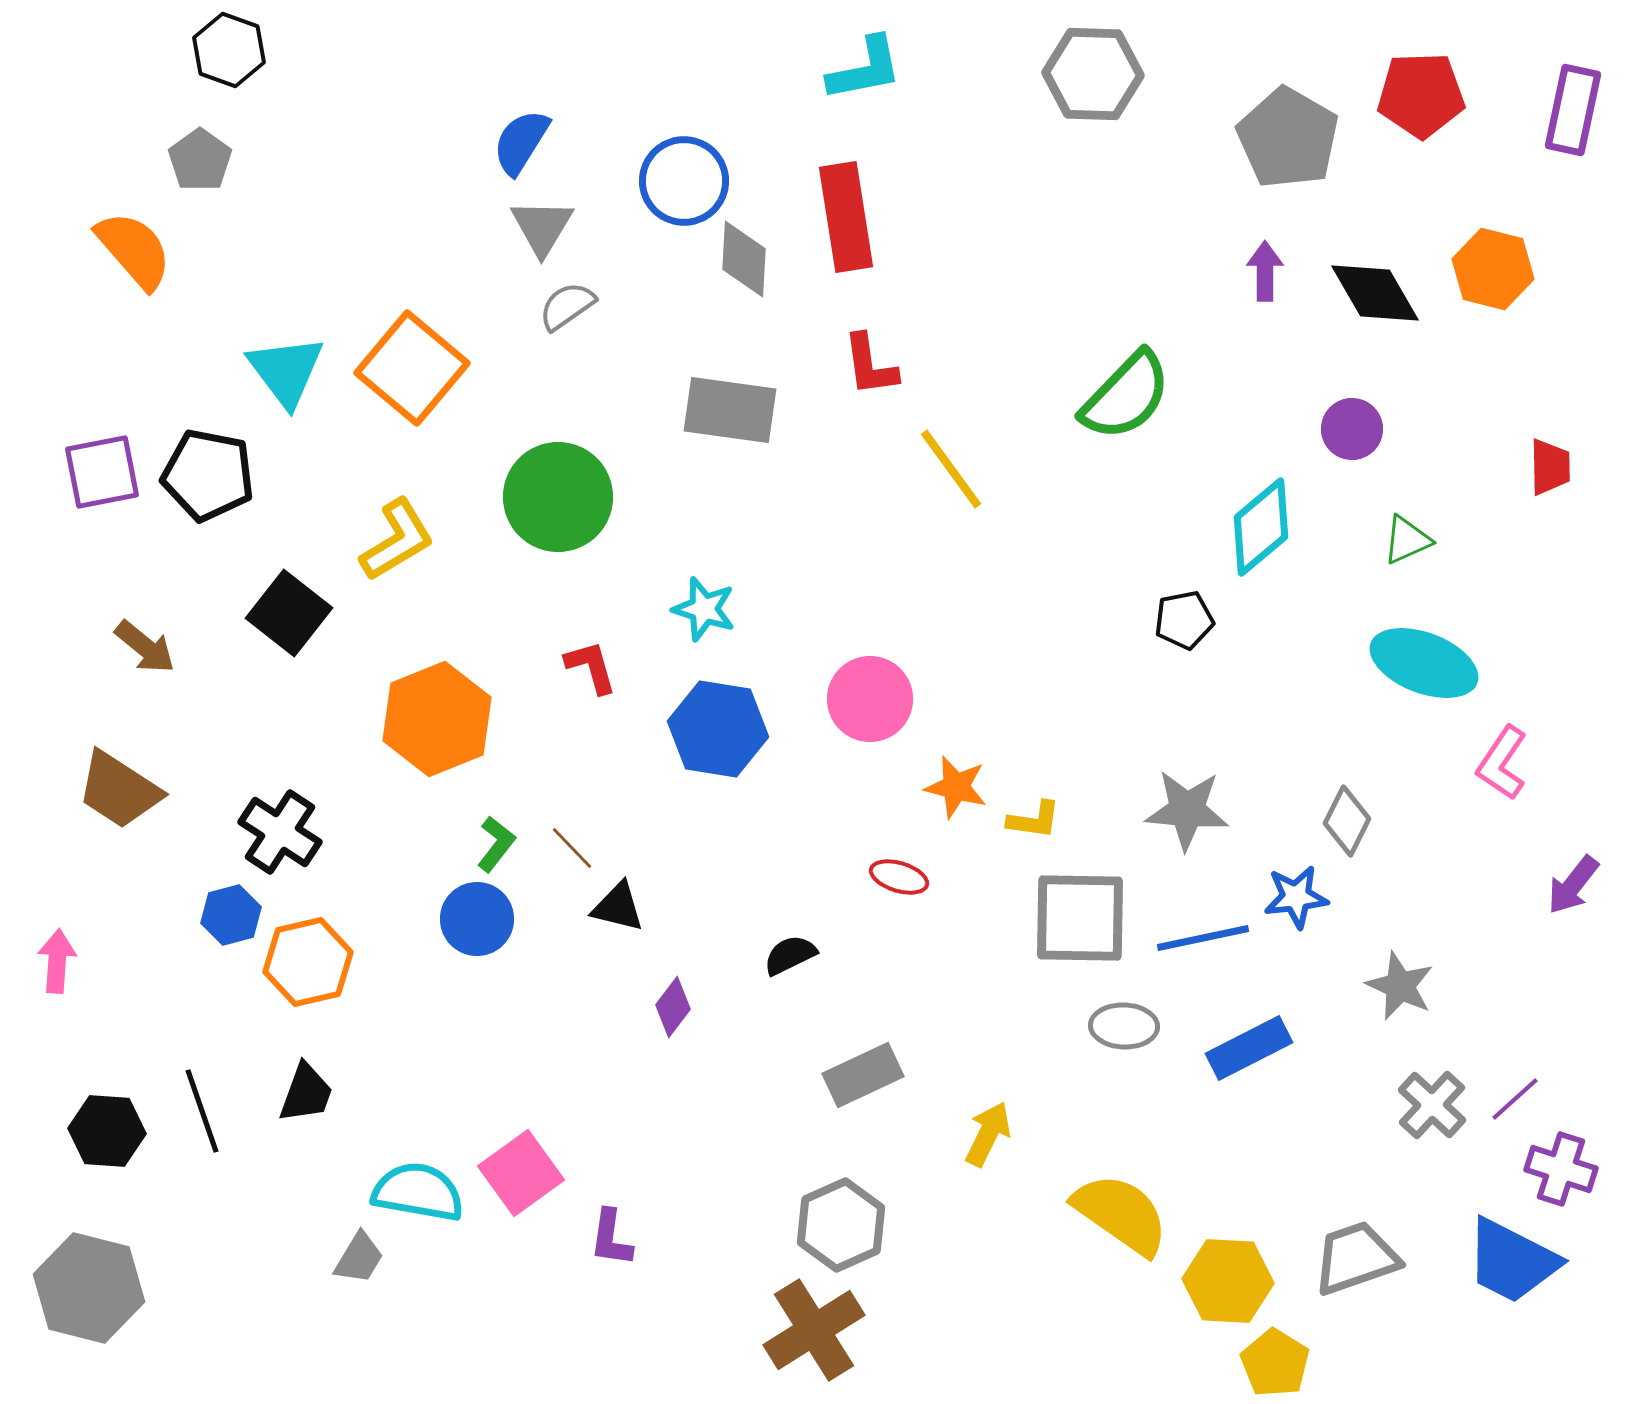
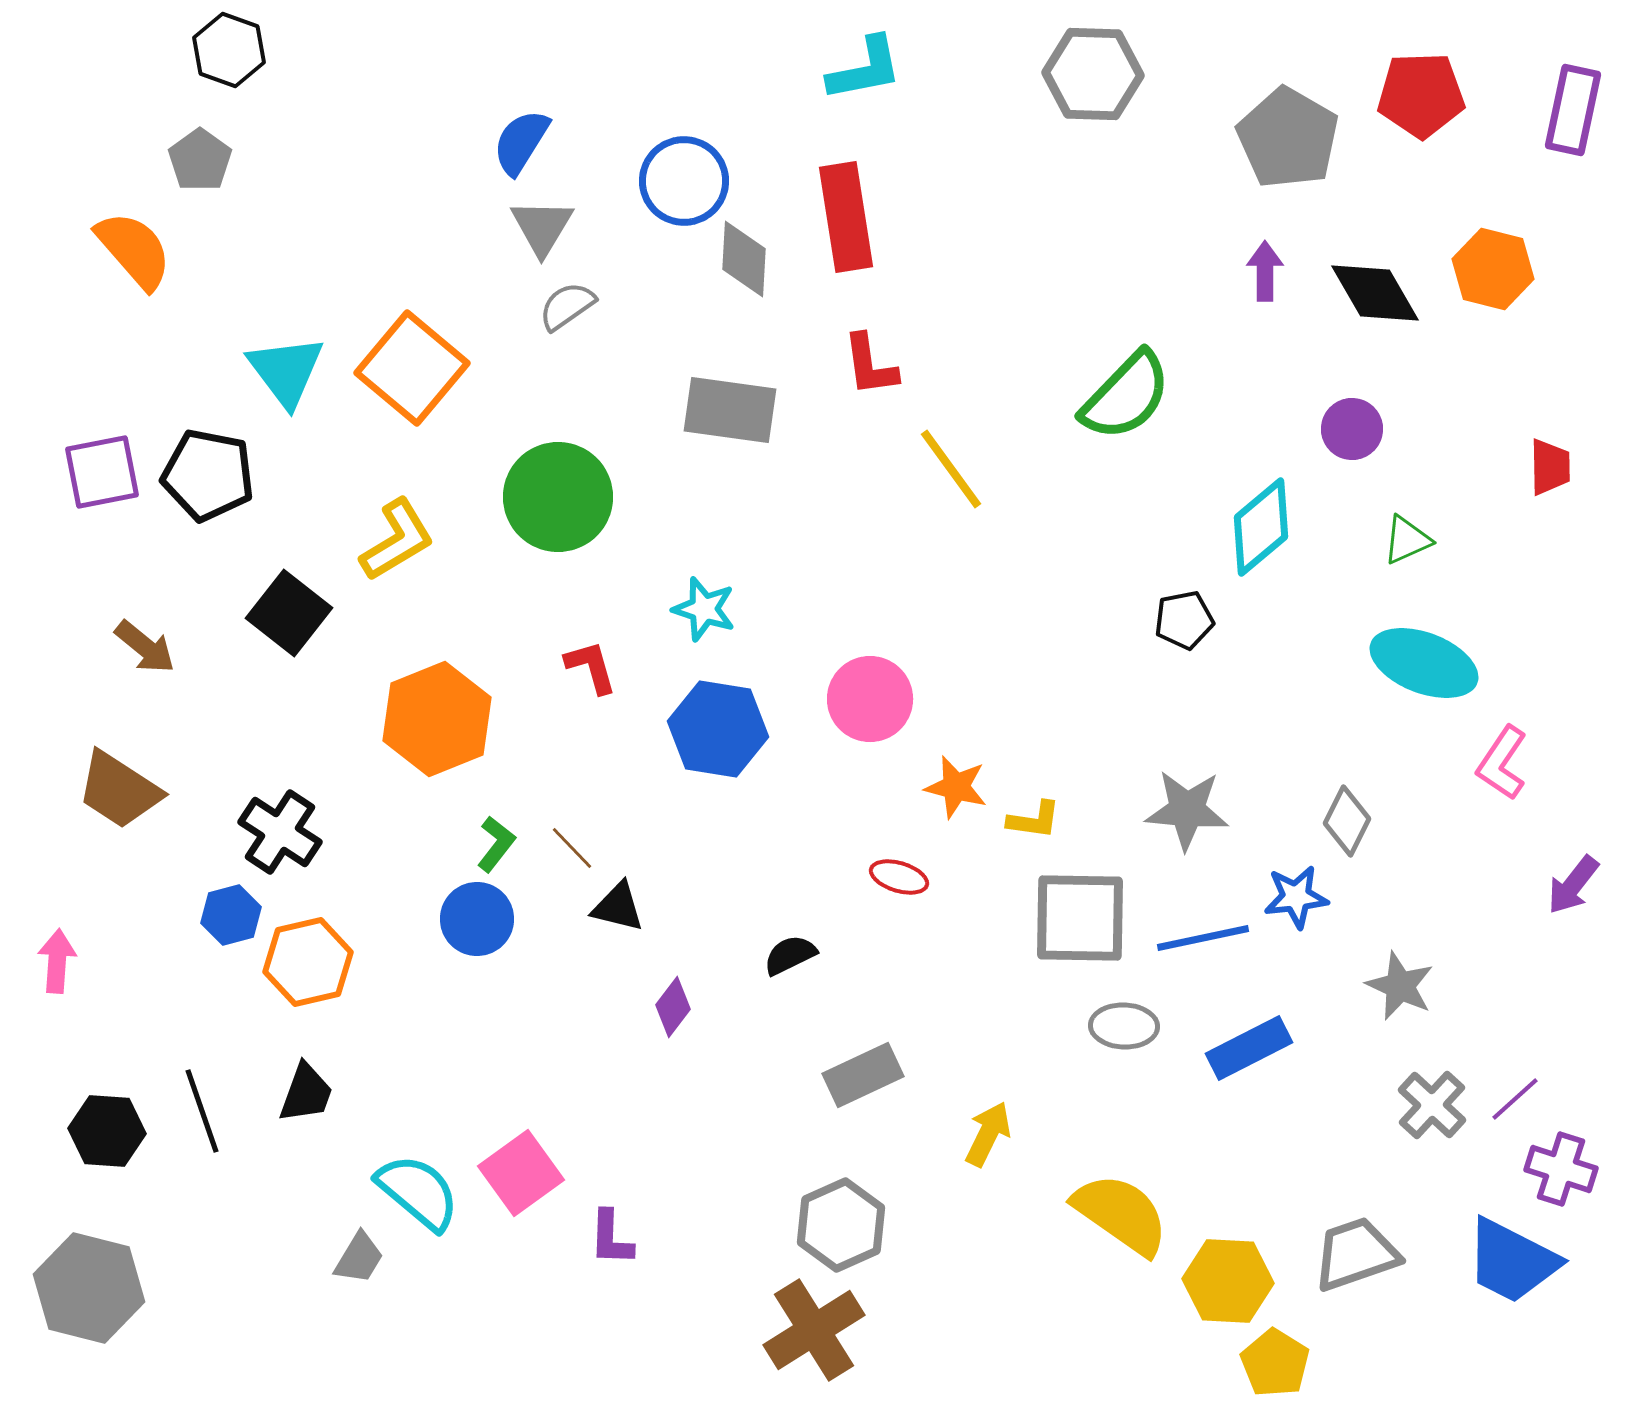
cyan semicircle at (418, 1192): rotated 30 degrees clockwise
purple L-shape at (611, 1238): rotated 6 degrees counterclockwise
gray trapezoid at (1356, 1258): moved 4 px up
